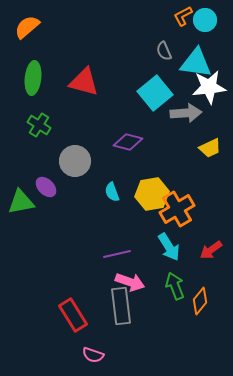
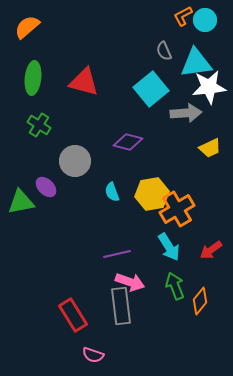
cyan triangle: rotated 16 degrees counterclockwise
cyan square: moved 4 px left, 4 px up
